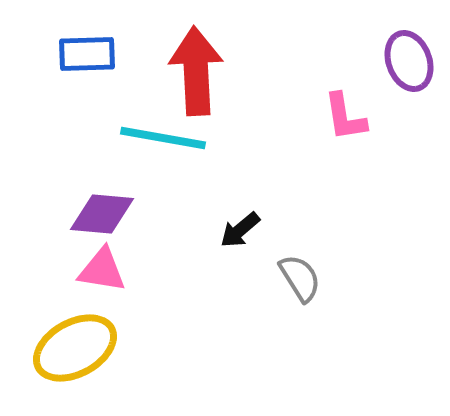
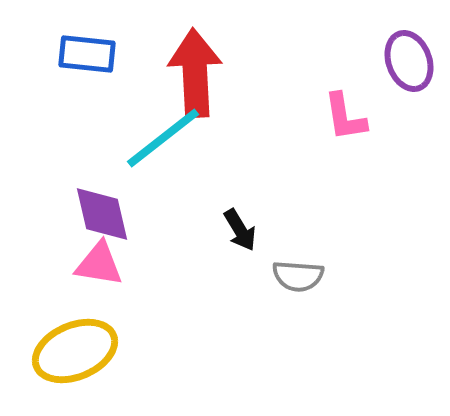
blue rectangle: rotated 8 degrees clockwise
red arrow: moved 1 px left, 2 px down
cyan line: rotated 48 degrees counterclockwise
purple diamond: rotated 72 degrees clockwise
black arrow: rotated 81 degrees counterclockwise
pink triangle: moved 3 px left, 6 px up
gray semicircle: moved 2 px left, 2 px up; rotated 126 degrees clockwise
yellow ellipse: moved 3 px down; rotated 6 degrees clockwise
